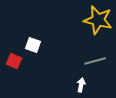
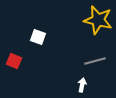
white square: moved 5 px right, 8 px up
white arrow: moved 1 px right
